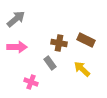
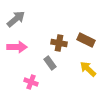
yellow arrow: moved 6 px right
